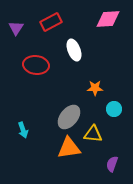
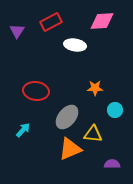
pink diamond: moved 6 px left, 2 px down
purple triangle: moved 1 px right, 3 px down
white ellipse: moved 1 px right, 5 px up; rotated 60 degrees counterclockwise
red ellipse: moved 26 px down
cyan circle: moved 1 px right, 1 px down
gray ellipse: moved 2 px left
cyan arrow: rotated 119 degrees counterclockwise
orange triangle: moved 1 px right, 1 px down; rotated 15 degrees counterclockwise
purple semicircle: rotated 70 degrees clockwise
